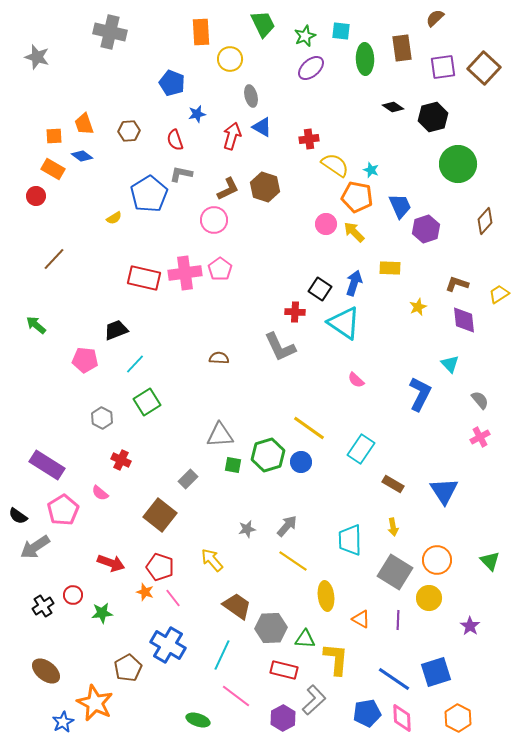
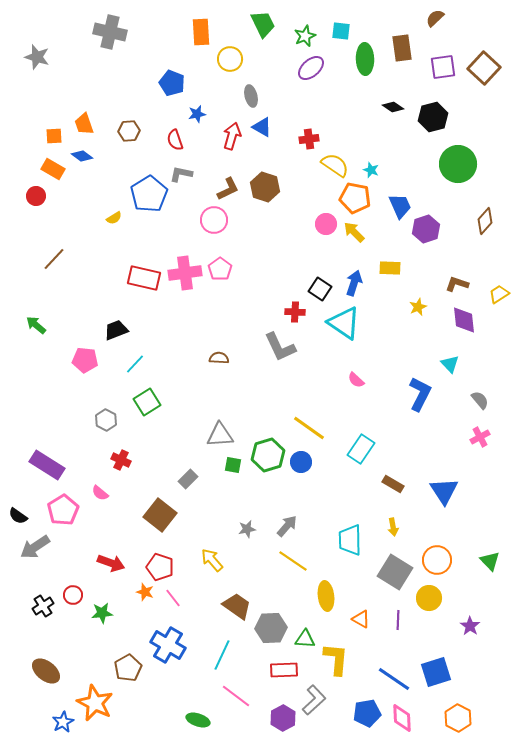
orange pentagon at (357, 197): moved 2 px left, 1 px down
gray hexagon at (102, 418): moved 4 px right, 2 px down
red rectangle at (284, 670): rotated 16 degrees counterclockwise
